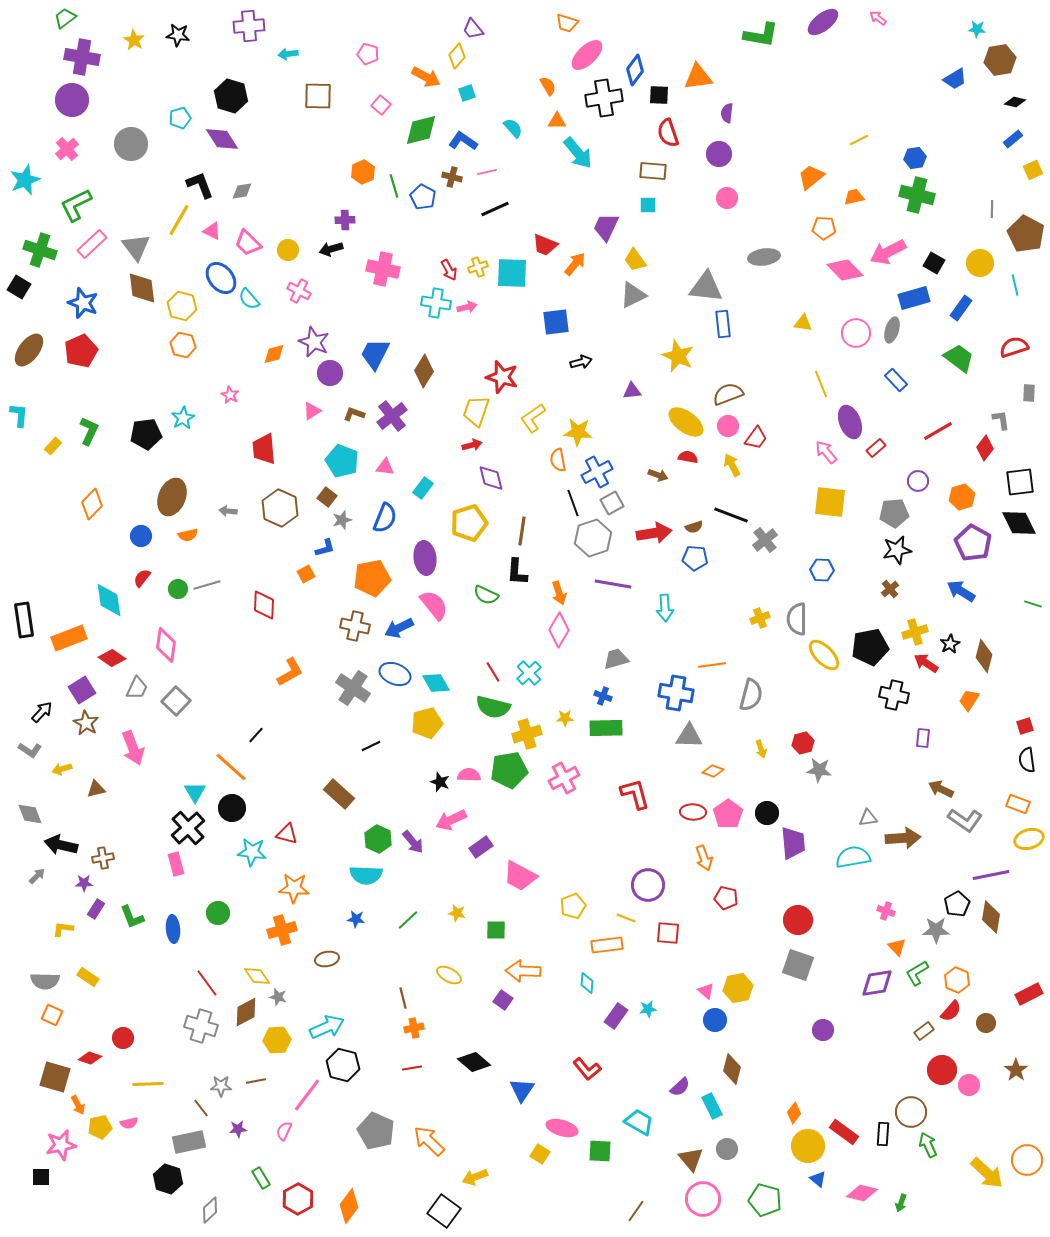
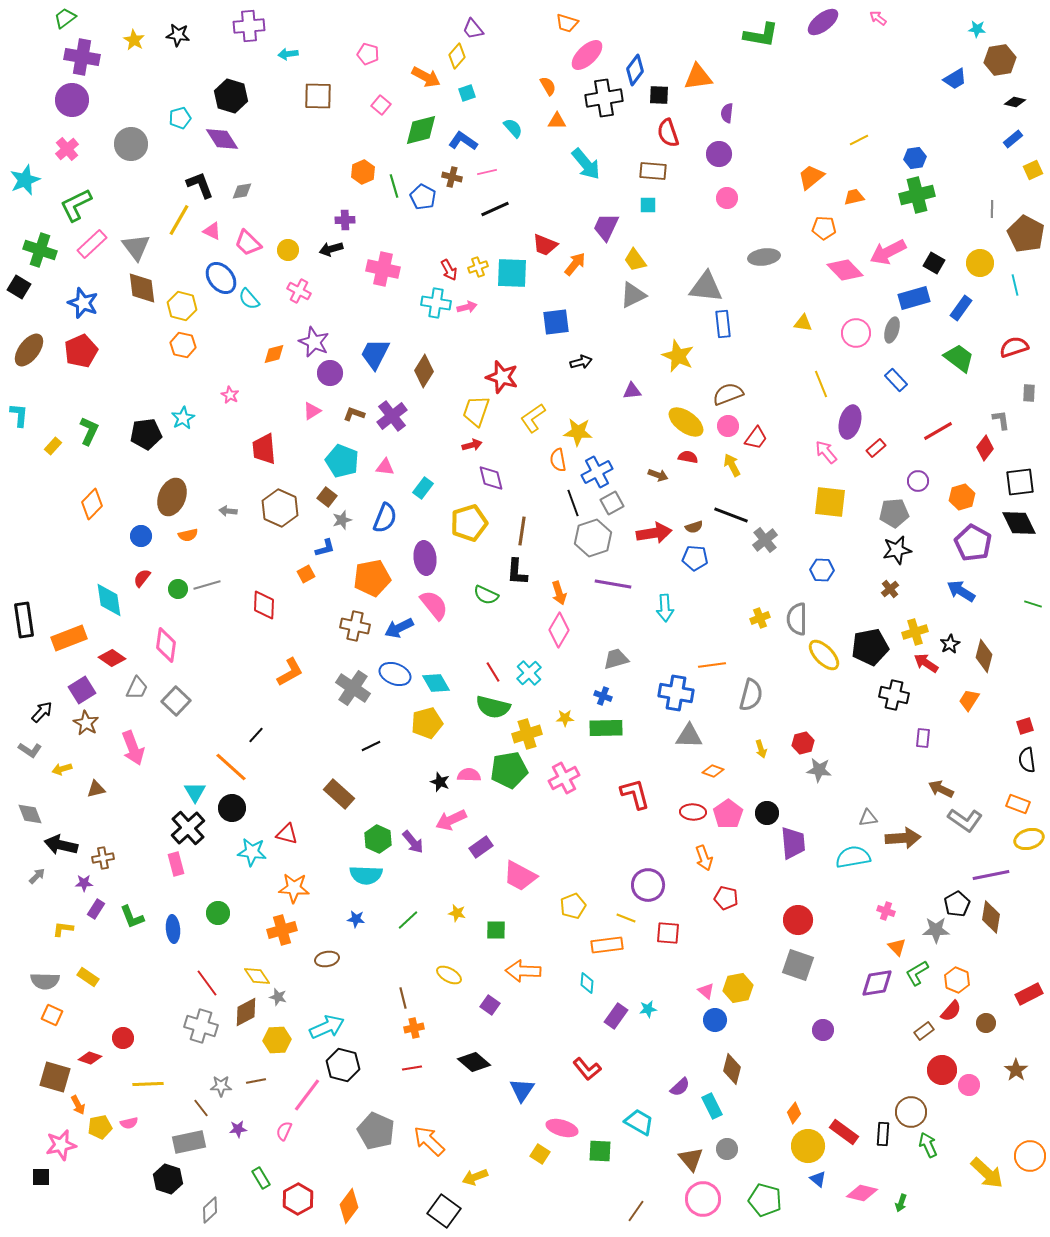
cyan arrow at (578, 153): moved 8 px right, 11 px down
green cross at (917, 195): rotated 28 degrees counterclockwise
purple ellipse at (850, 422): rotated 36 degrees clockwise
purple square at (503, 1000): moved 13 px left, 5 px down
orange circle at (1027, 1160): moved 3 px right, 4 px up
